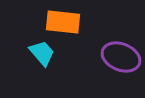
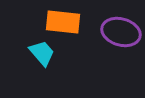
purple ellipse: moved 25 px up; rotated 6 degrees counterclockwise
